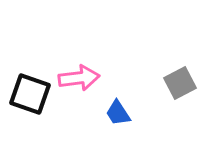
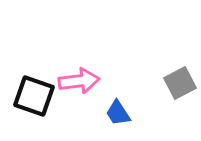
pink arrow: moved 3 px down
black square: moved 4 px right, 2 px down
